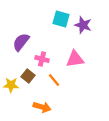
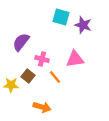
cyan square: moved 2 px up
orange line: moved 1 px right, 3 px up
